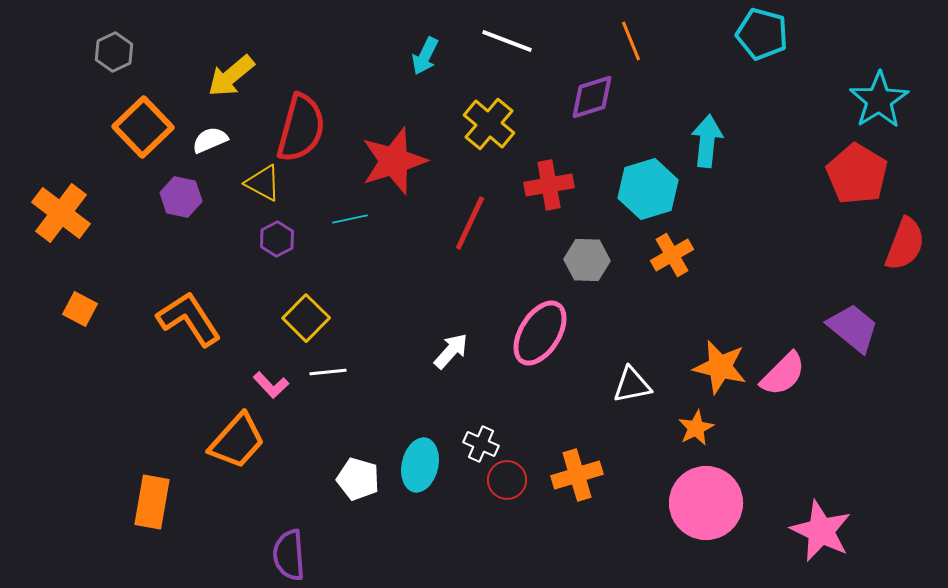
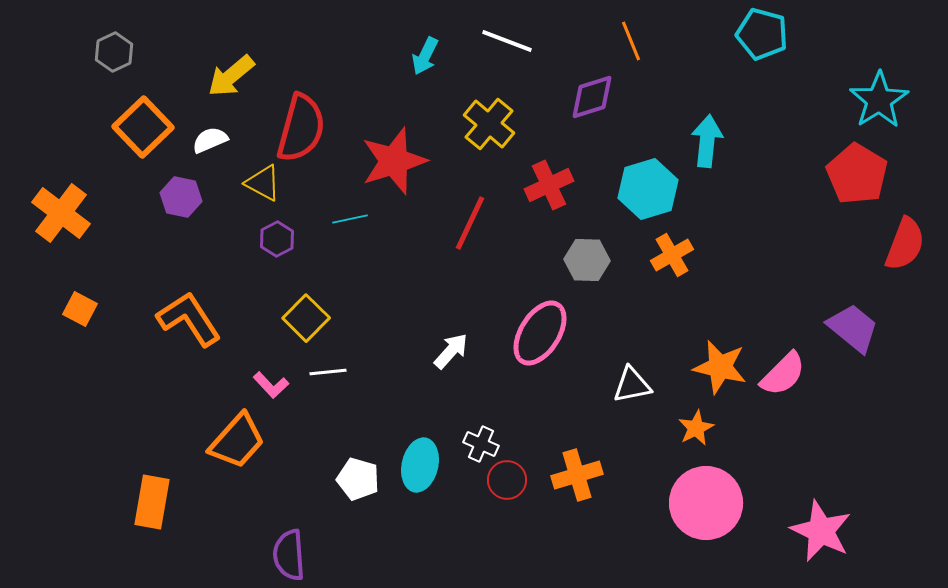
red cross at (549, 185): rotated 15 degrees counterclockwise
